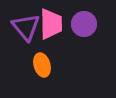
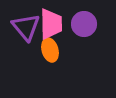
orange ellipse: moved 8 px right, 15 px up
